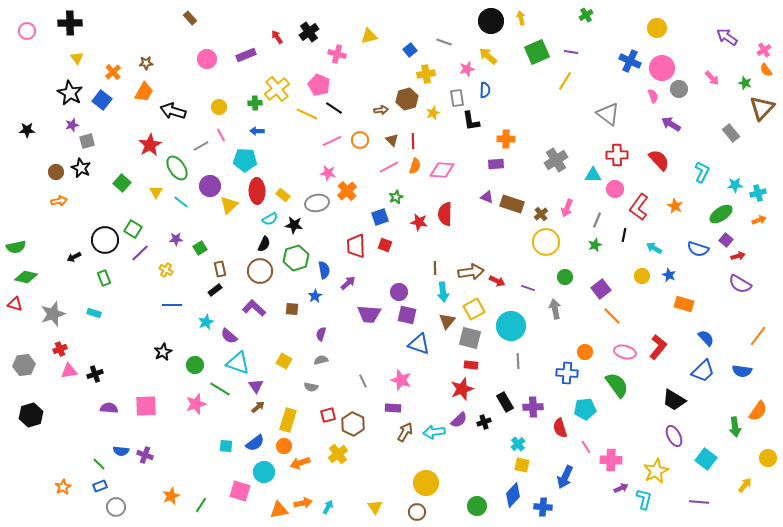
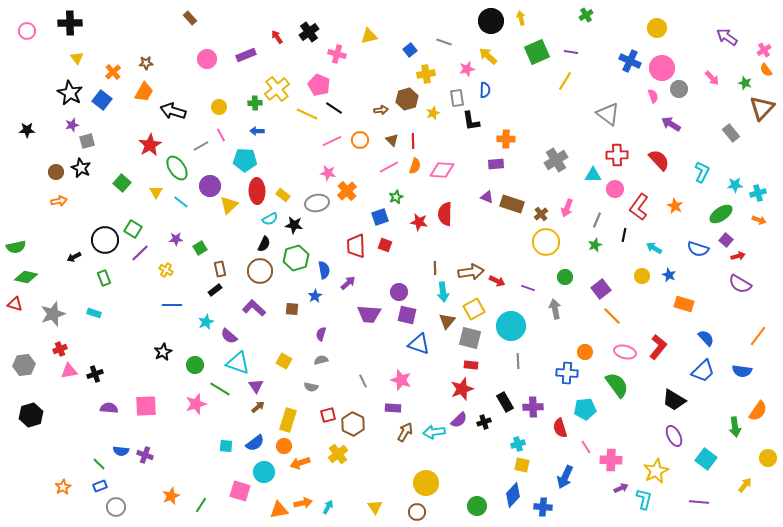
orange arrow at (759, 220): rotated 40 degrees clockwise
cyan cross at (518, 444): rotated 24 degrees clockwise
